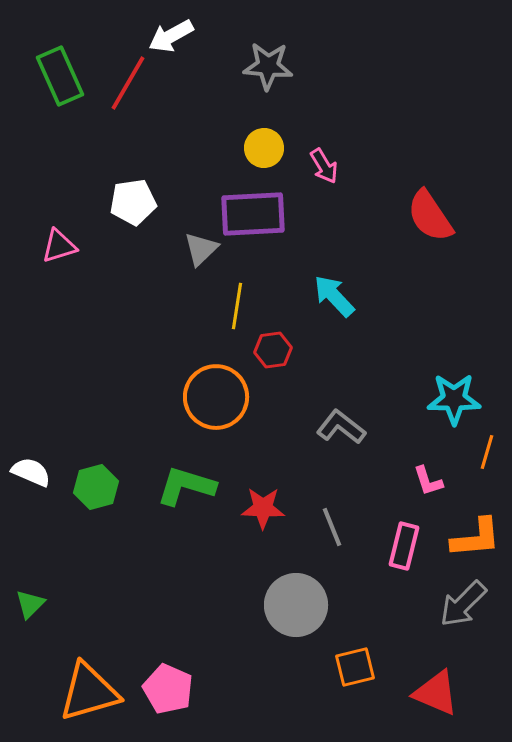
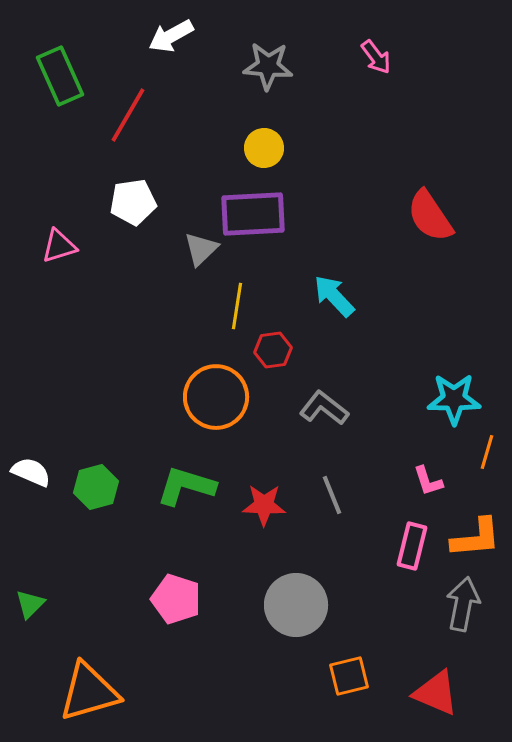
red line: moved 32 px down
pink arrow: moved 52 px right, 109 px up; rotated 6 degrees counterclockwise
gray L-shape: moved 17 px left, 19 px up
red star: moved 1 px right, 3 px up
gray line: moved 32 px up
pink rectangle: moved 8 px right
gray arrow: rotated 146 degrees clockwise
orange square: moved 6 px left, 9 px down
pink pentagon: moved 8 px right, 90 px up; rotated 6 degrees counterclockwise
